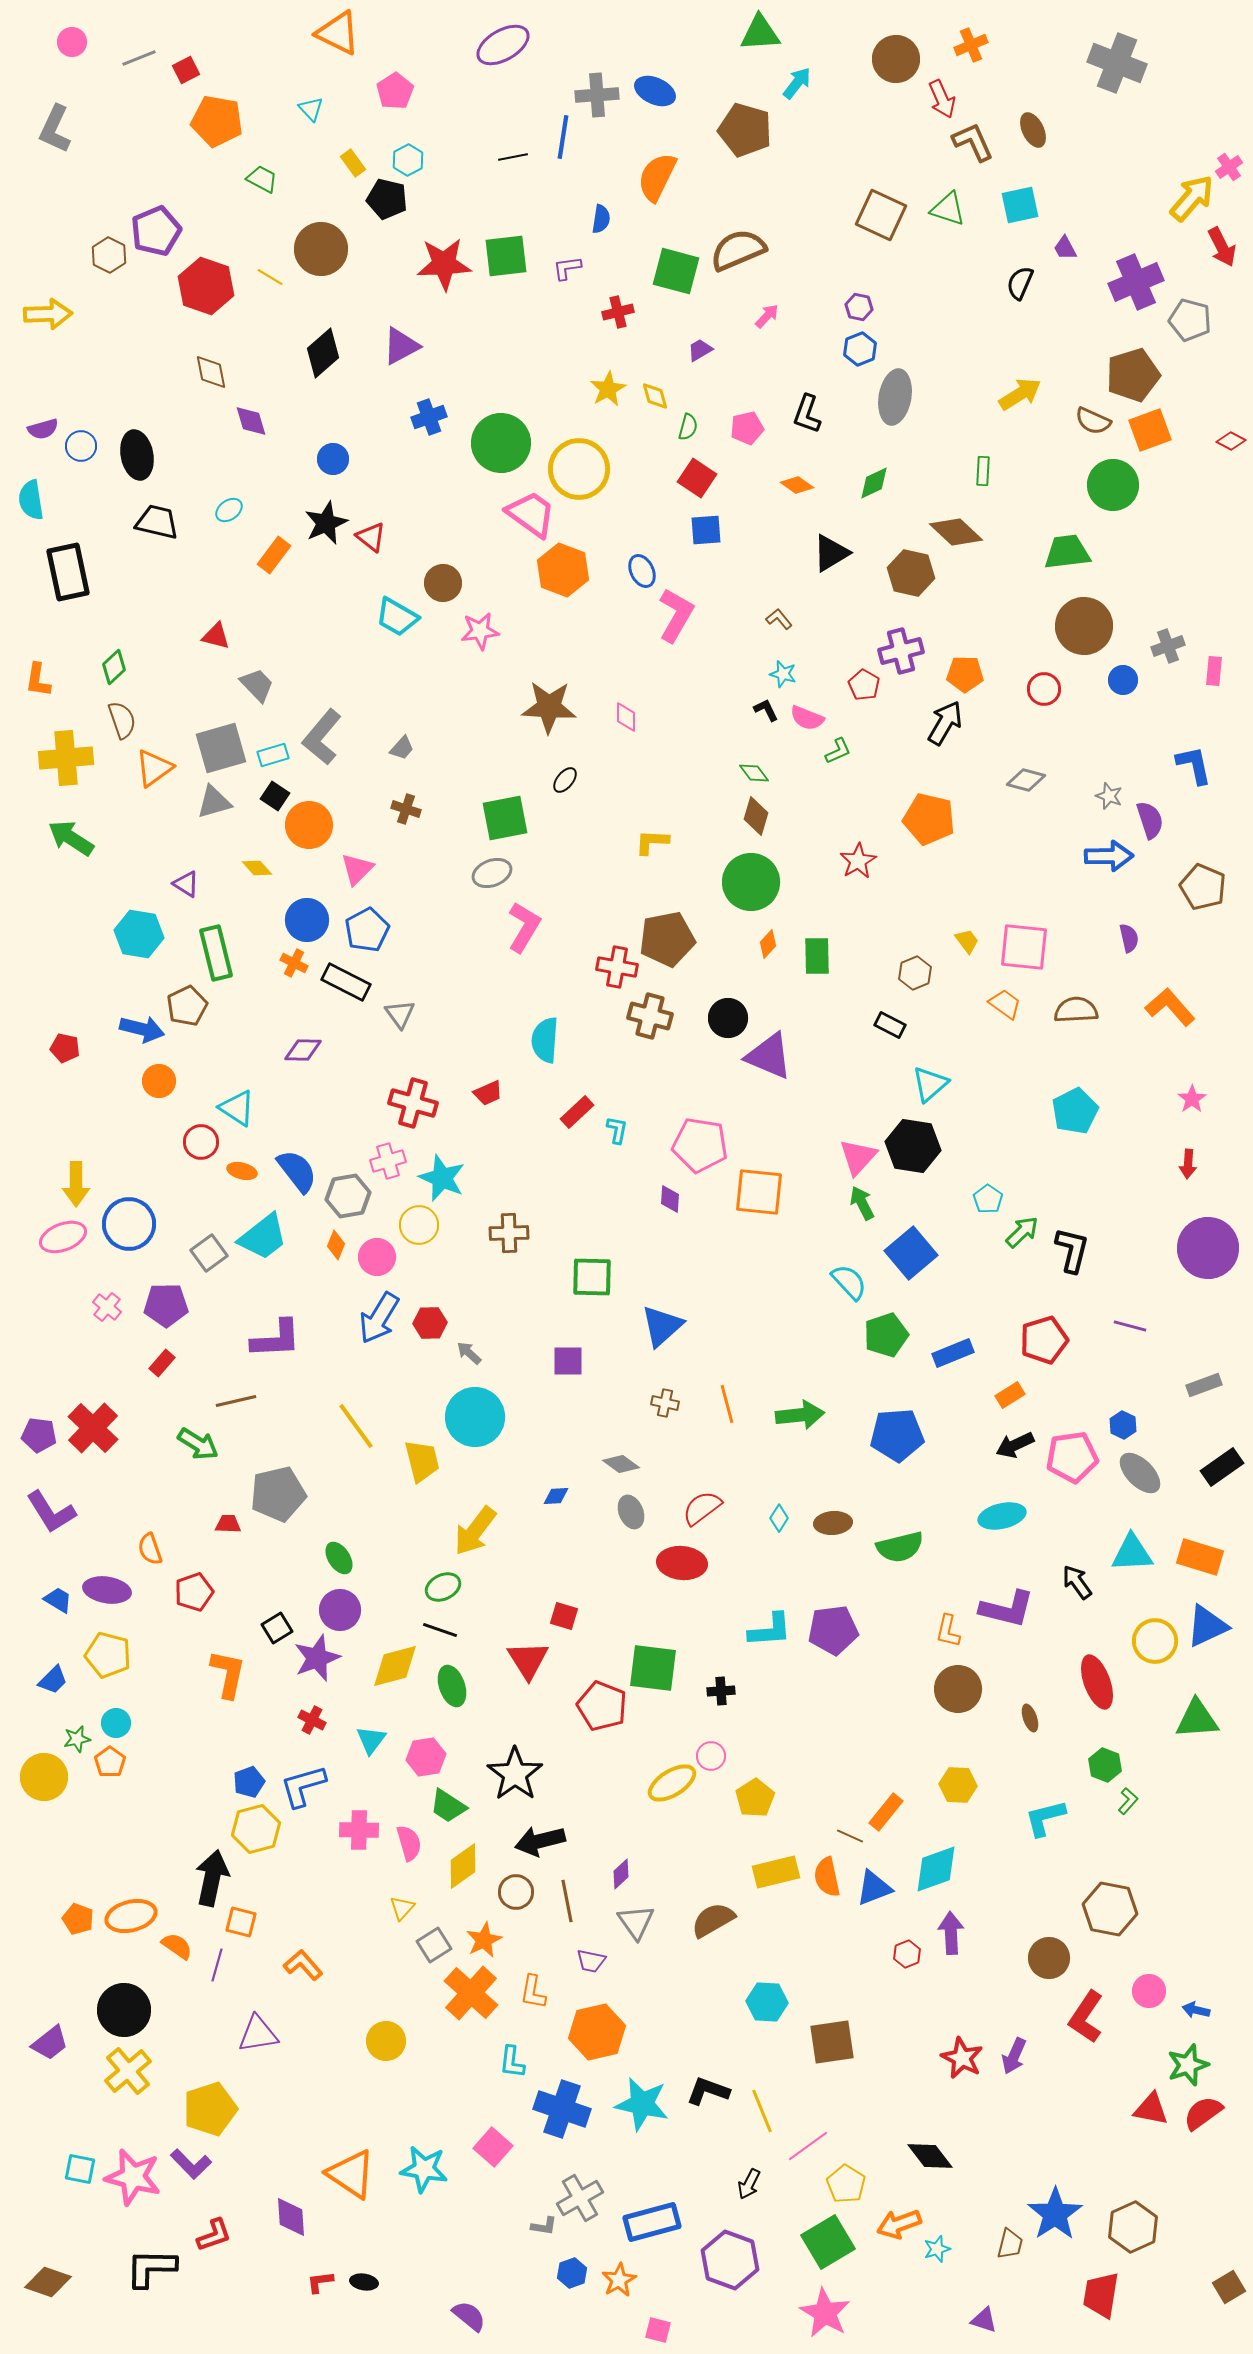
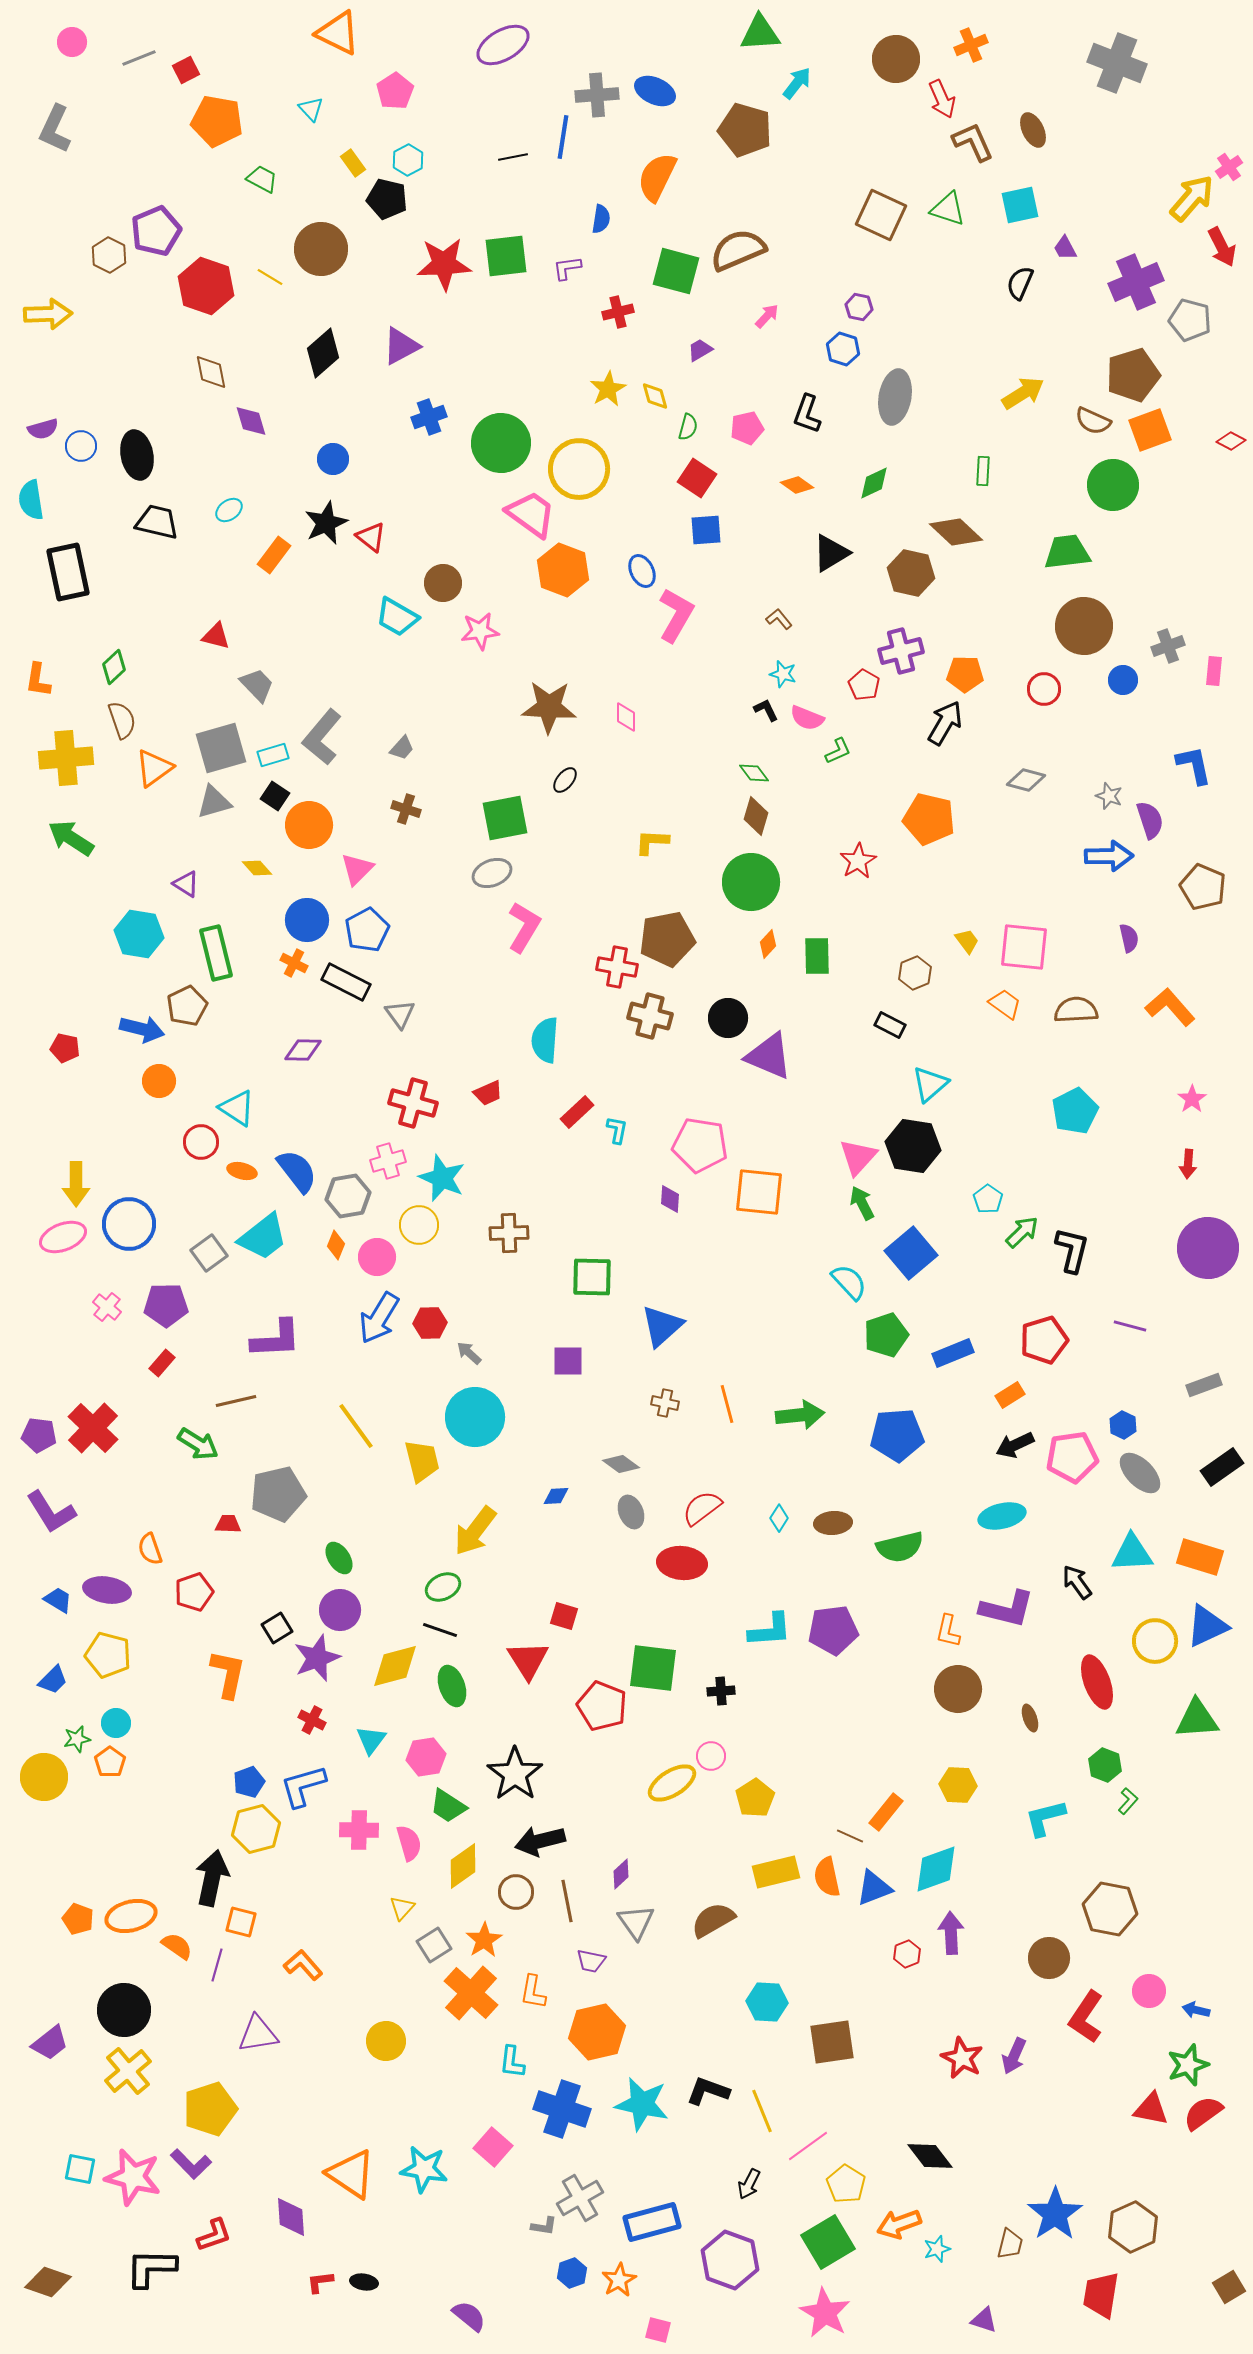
blue hexagon at (860, 349): moved 17 px left; rotated 20 degrees counterclockwise
yellow arrow at (1020, 394): moved 3 px right, 1 px up
orange star at (484, 1940): rotated 6 degrees counterclockwise
